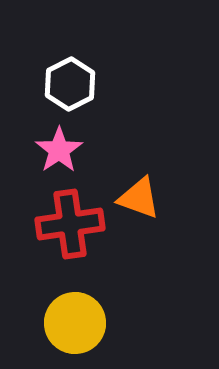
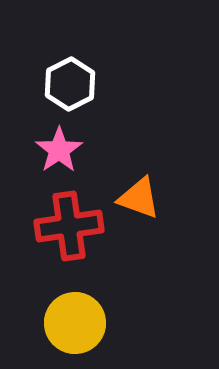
red cross: moved 1 px left, 2 px down
